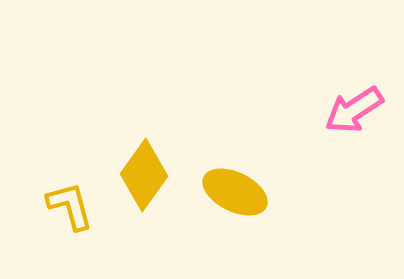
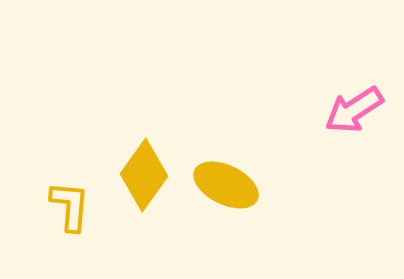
yellow ellipse: moved 9 px left, 7 px up
yellow L-shape: rotated 20 degrees clockwise
